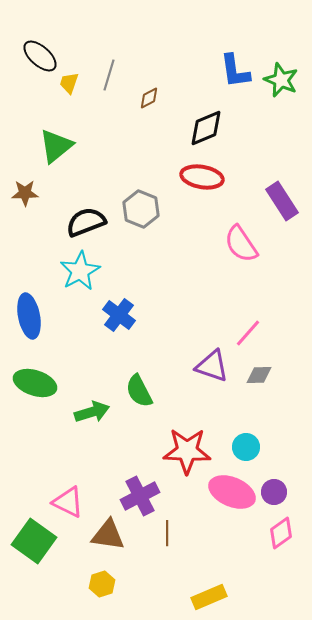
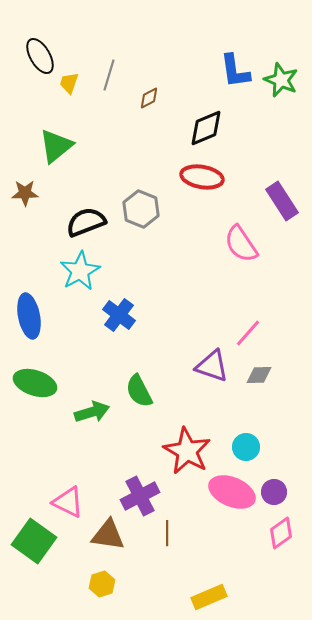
black ellipse: rotated 18 degrees clockwise
red star: rotated 27 degrees clockwise
